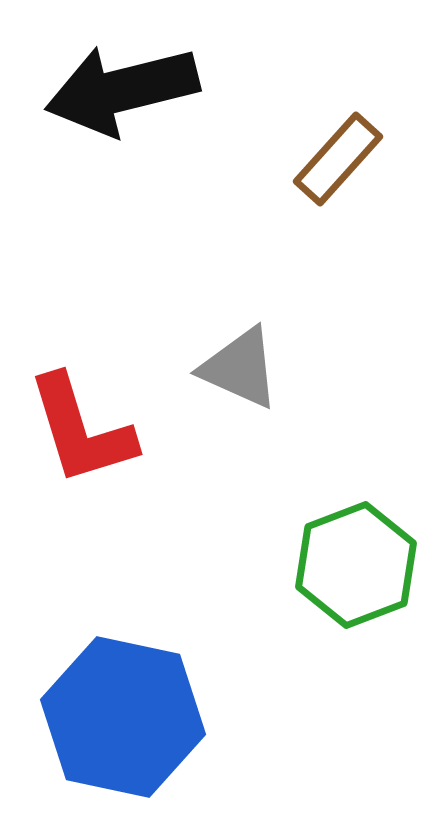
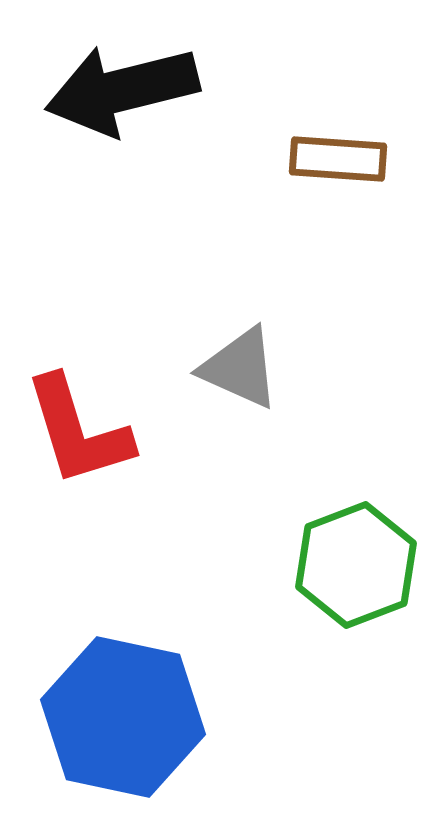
brown rectangle: rotated 52 degrees clockwise
red L-shape: moved 3 px left, 1 px down
